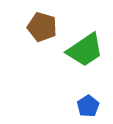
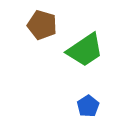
brown pentagon: moved 2 px up
